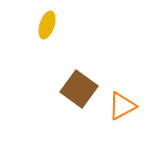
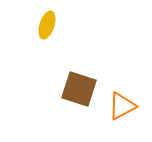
brown square: rotated 18 degrees counterclockwise
